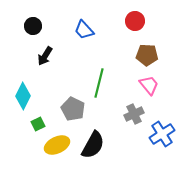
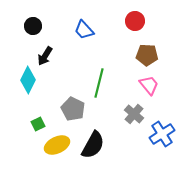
cyan diamond: moved 5 px right, 16 px up
gray cross: rotated 24 degrees counterclockwise
